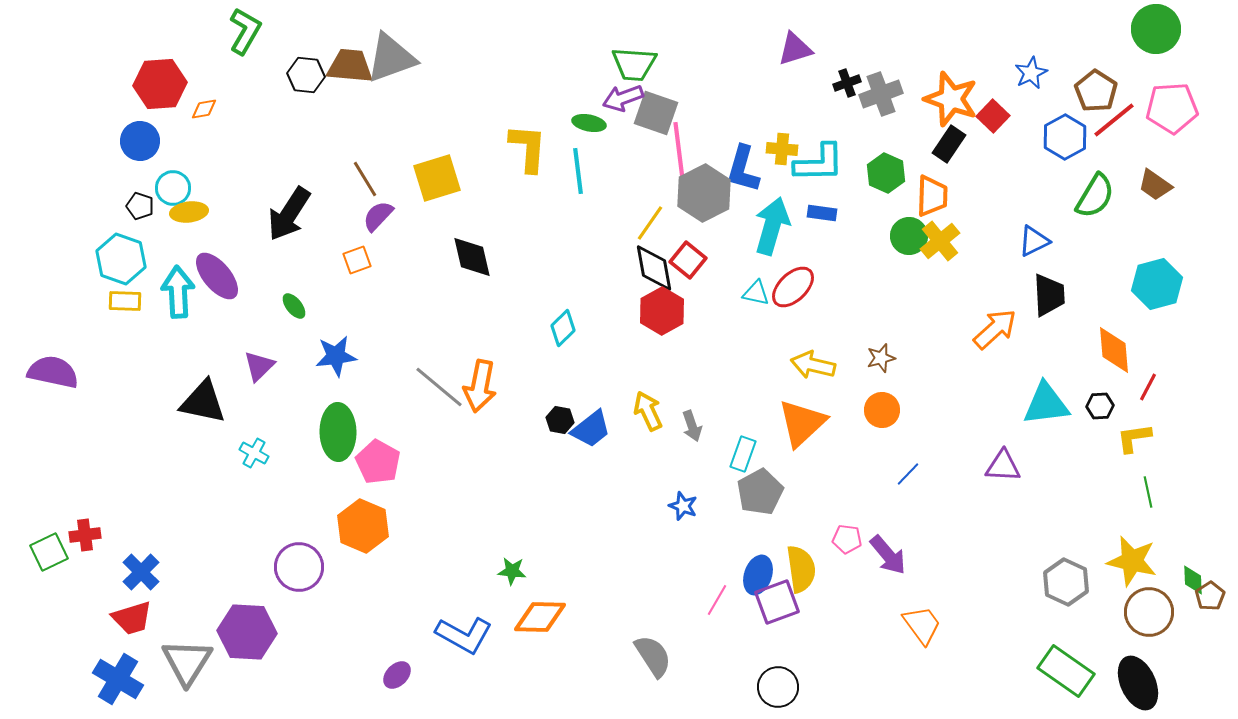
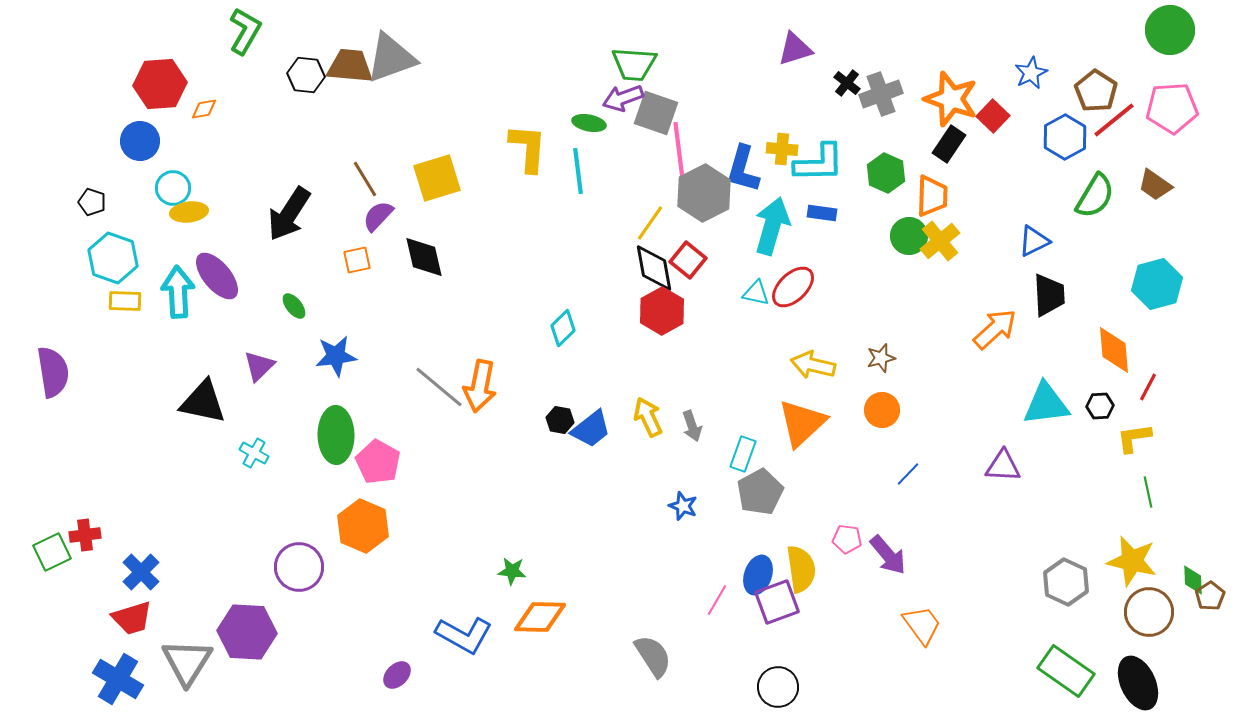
green circle at (1156, 29): moved 14 px right, 1 px down
black cross at (847, 83): rotated 32 degrees counterclockwise
black pentagon at (140, 206): moved 48 px left, 4 px up
black diamond at (472, 257): moved 48 px left
cyan hexagon at (121, 259): moved 8 px left, 1 px up
orange square at (357, 260): rotated 8 degrees clockwise
purple semicircle at (53, 372): rotated 69 degrees clockwise
yellow arrow at (648, 411): moved 6 px down
green ellipse at (338, 432): moved 2 px left, 3 px down
green square at (49, 552): moved 3 px right
